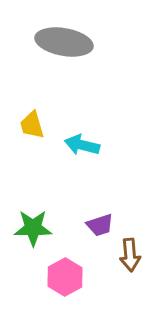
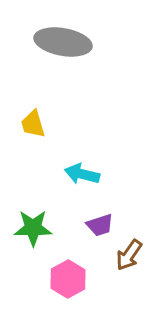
gray ellipse: moved 1 px left
yellow trapezoid: moved 1 px right, 1 px up
cyan arrow: moved 29 px down
brown arrow: moved 1 px left; rotated 40 degrees clockwise
pink hexagon: moved 3 px right, 2 px down
